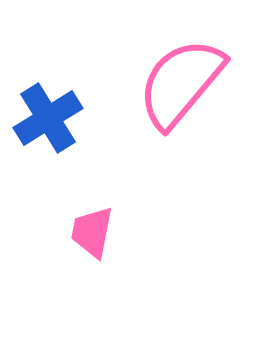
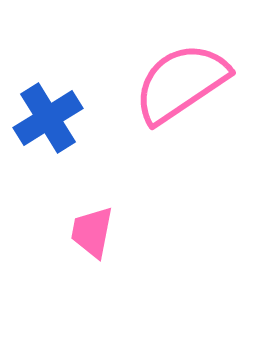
pink semicircle: rotated 16 degrees clockwise
